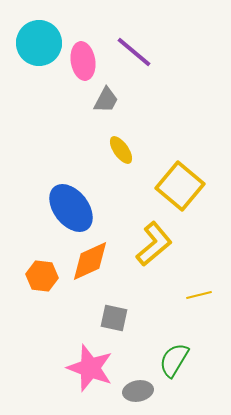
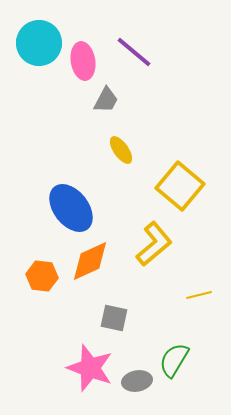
gray ellipse: moved 1 px left, 10 px up
